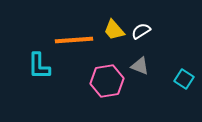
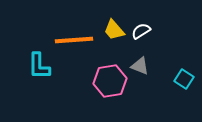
pink hexagon: moved 3 px right
